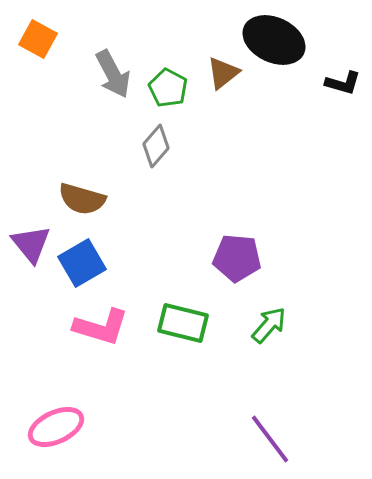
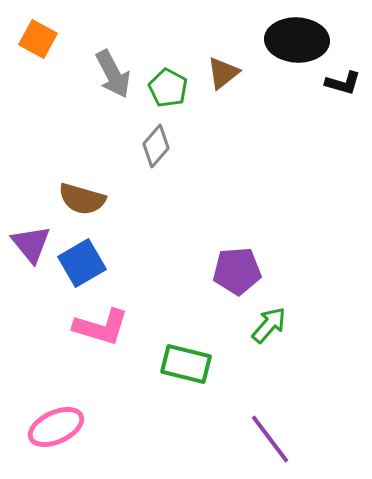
black ellipse: moved 23 px right; rotated 22 degrees counterclockwise
purple pentagon: moved 13 px down; rotated 9 degrees counterclockwise
green rectangle: moved 3 px right, 41 px down
